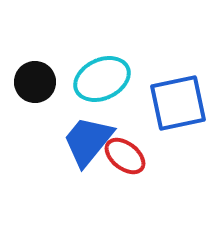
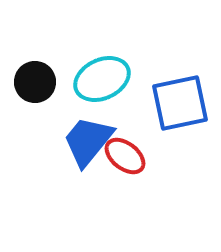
blue square: moved 2 px right
